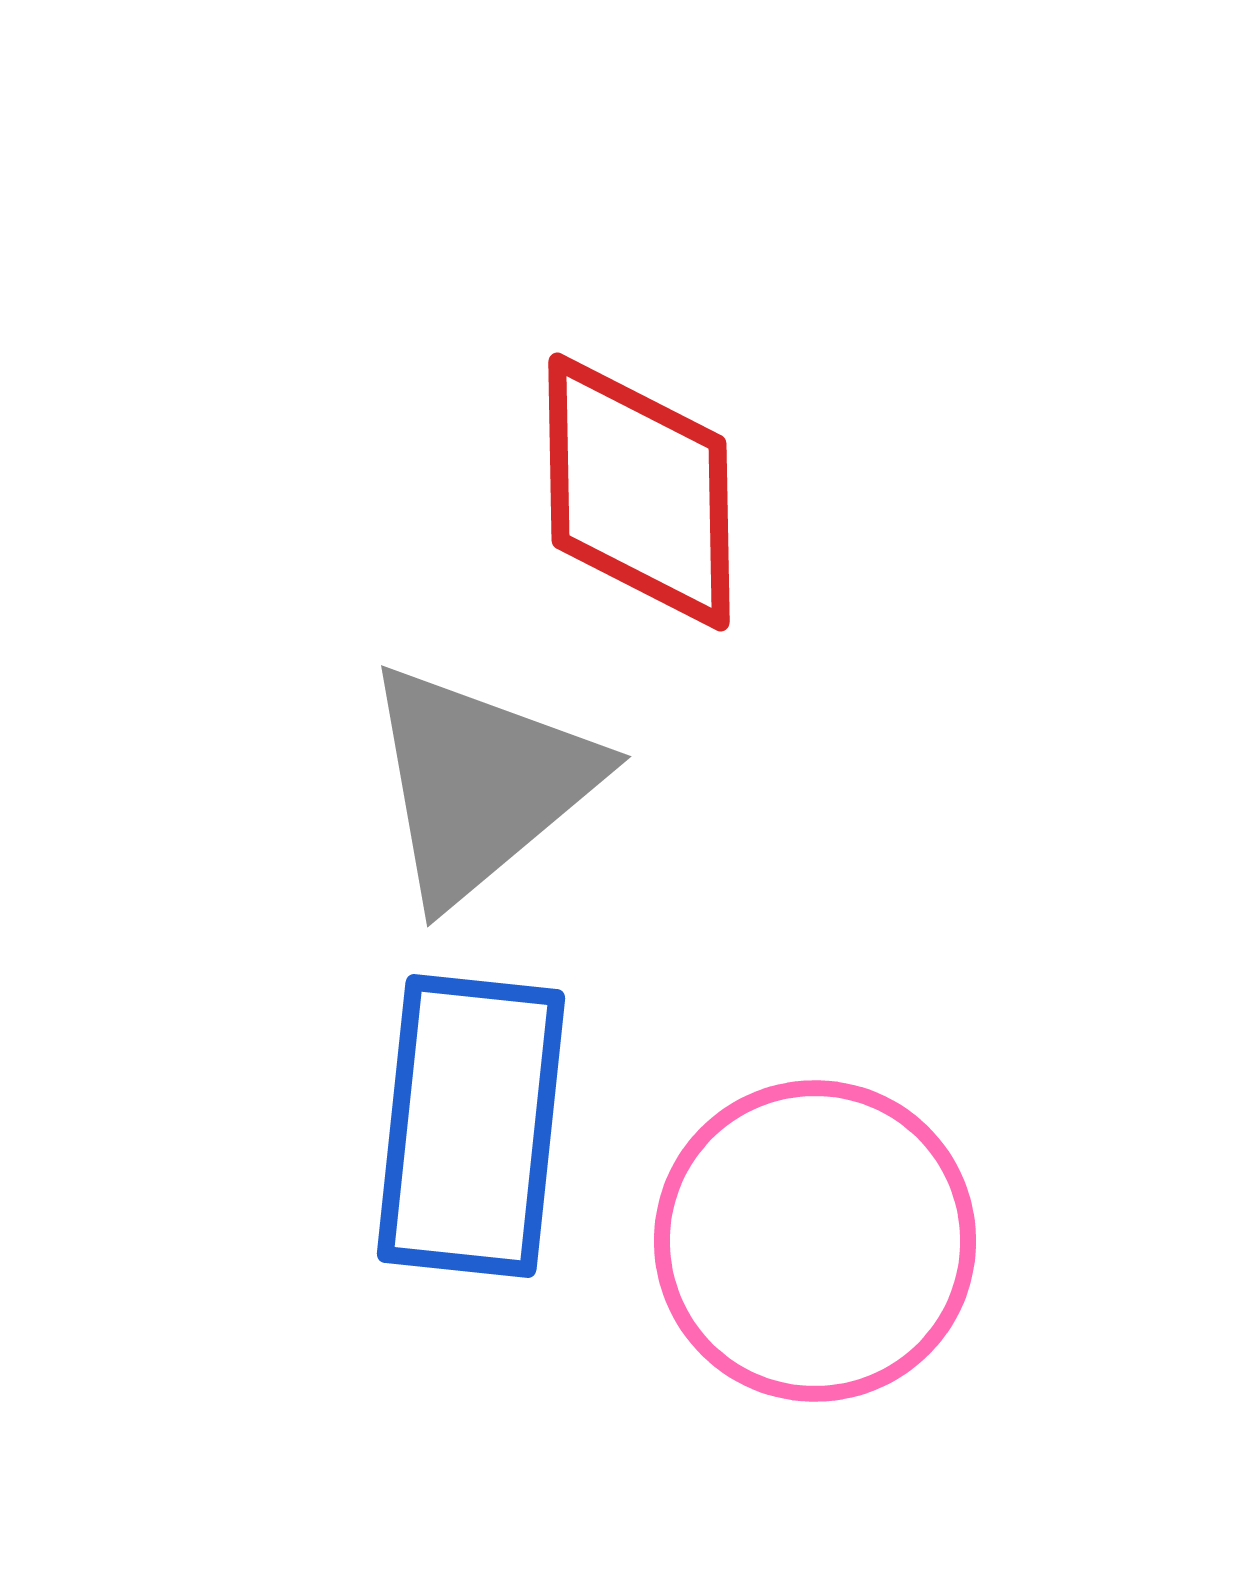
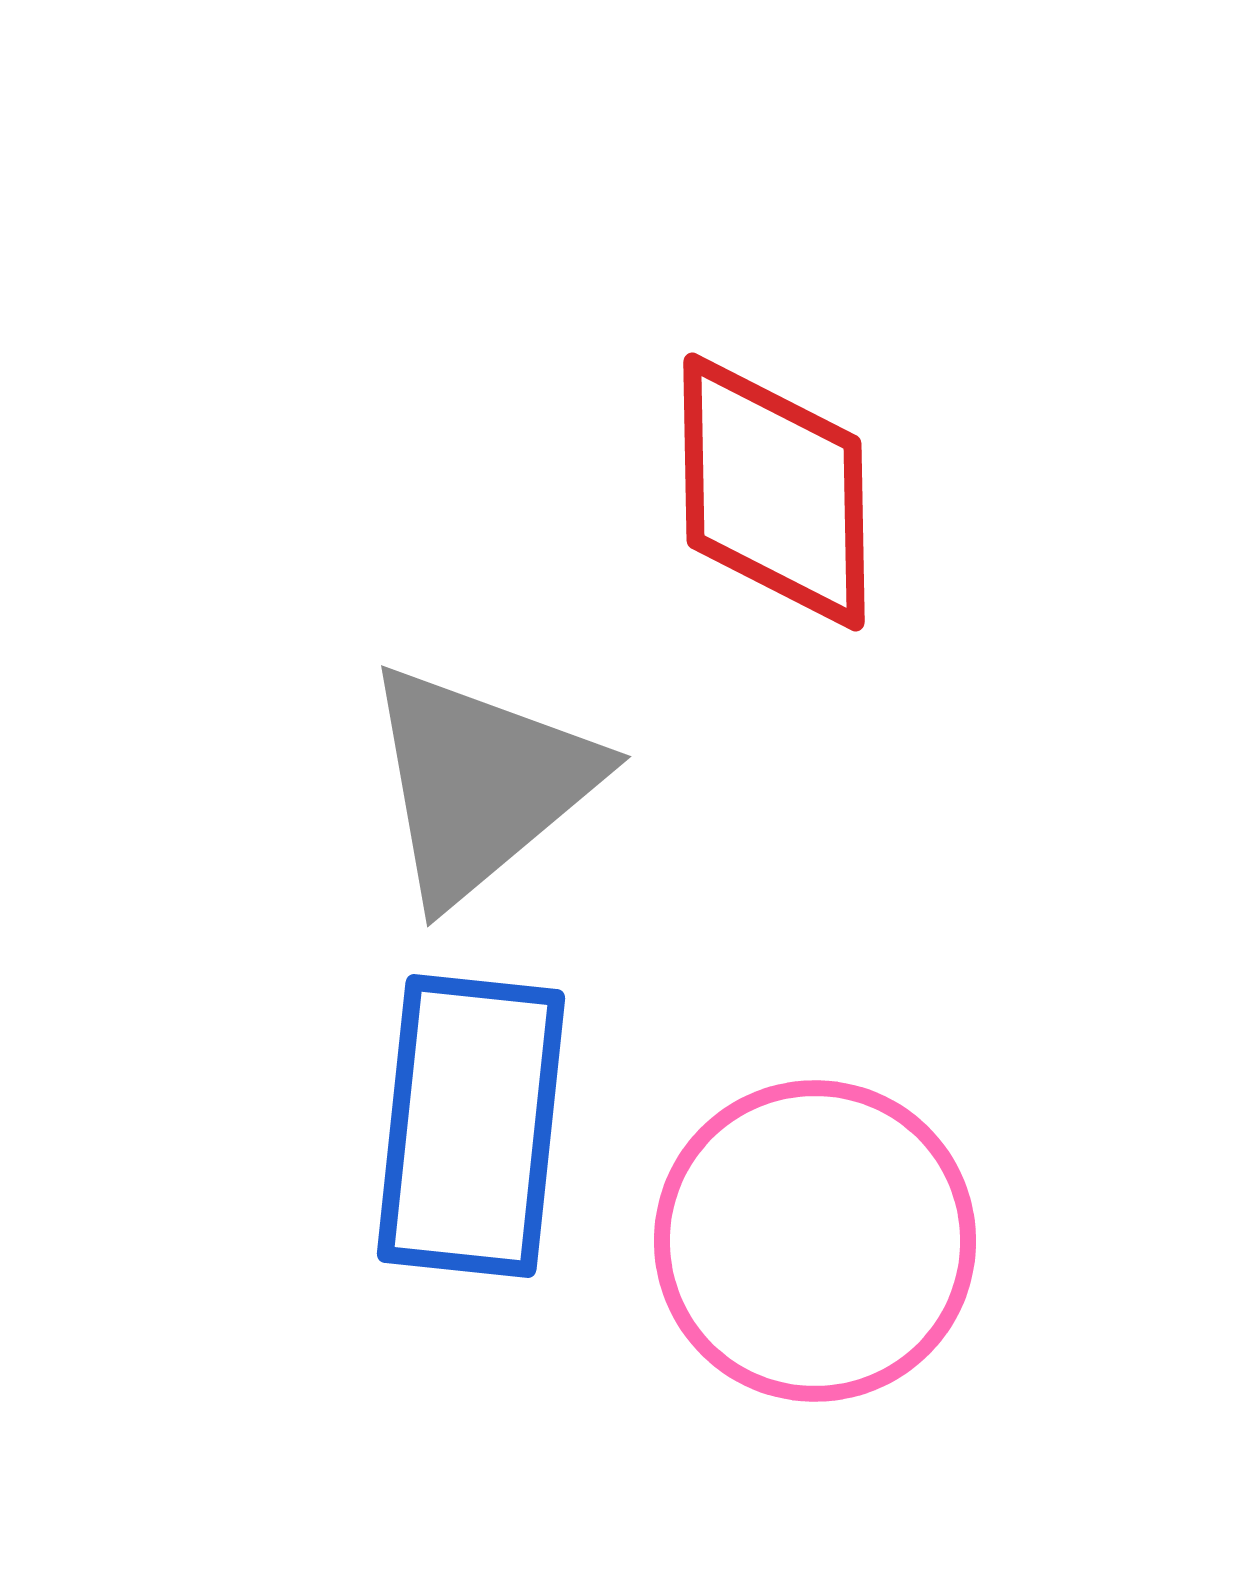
red diamond: moved 135 px right
